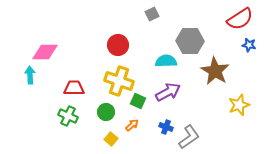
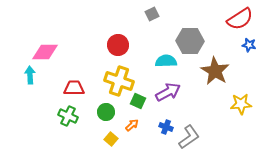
yellow star: moved 2 px right, 1 px up; rotated 15 degrees clockwise
